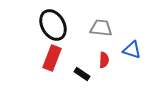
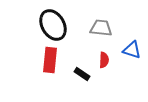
red rectangle: moved 2 px left, 2 px down; rotated 15 degrees counterclockwise
